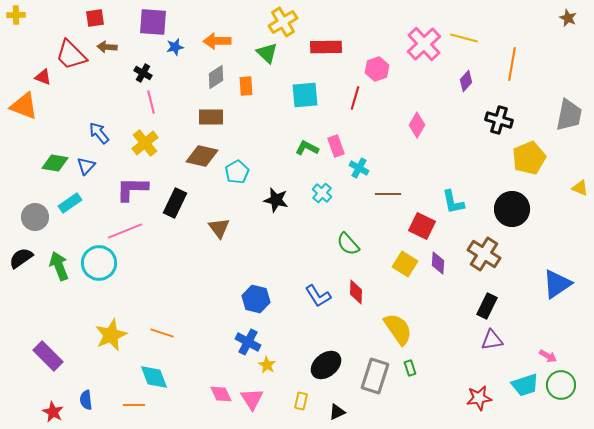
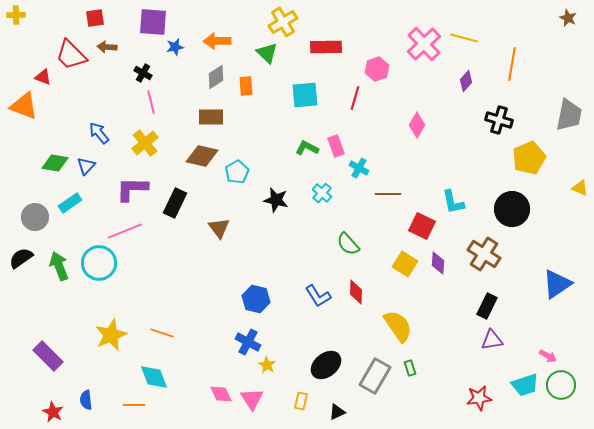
yellow semicircle at (398, 329): moved 3 px up
gray rectangle at (375, 376): rotated 12 degrees clockwise
